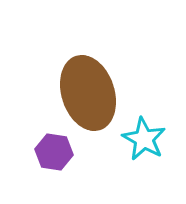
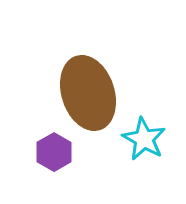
purple hexagon: rotated 21 degrees clockwise
